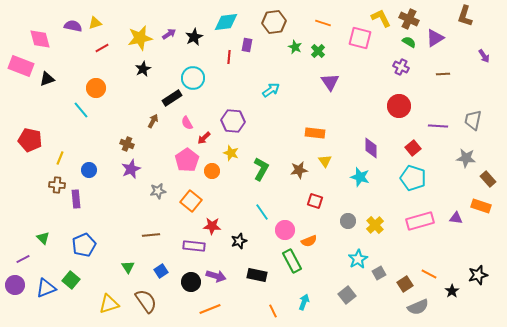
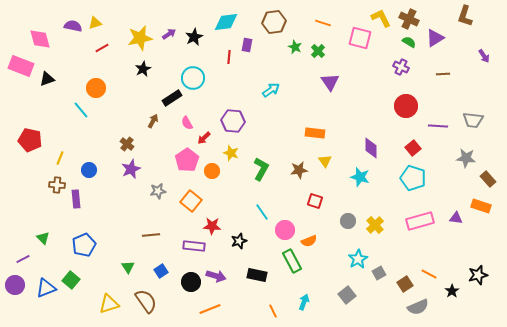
red circle at (399, 106): moved 7 px right
gray trapezoid at (473, 120): rotated 95 degrees counterclockwise
brown cross at (127, 144): rotated 16 degrees clockwise
